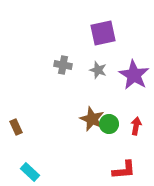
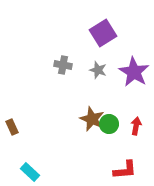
purple square: rotated 20 degrees counterclockwise
purple star: moved 3 px up
brown rectangle: moved 4 px left
red L-shape: moved 1 px right
